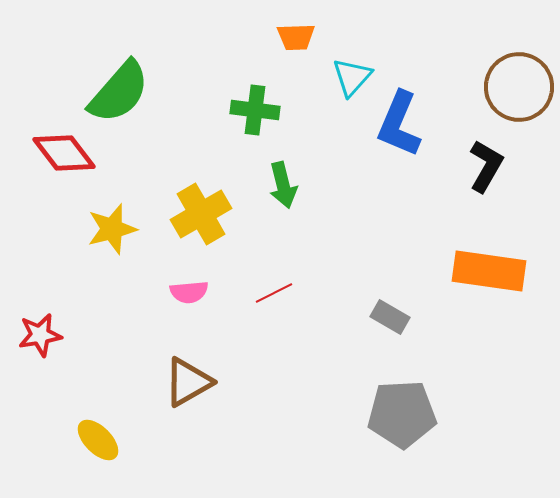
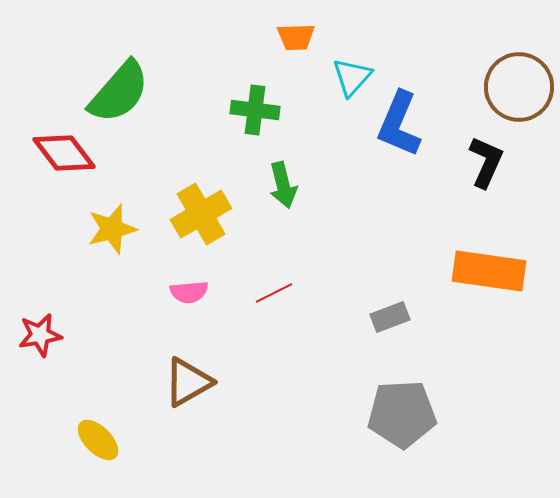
black L-shape: moved 4 px up; rotated 6 degrees counterclockwise
gray rectangle: rotated 51 degrees counterclockwise
